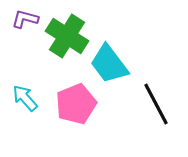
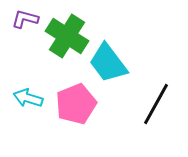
cyan trapezoid: moved 1 px left, 1 px up
cyan arrow: moved 3 px right; rotated 32 degrees counterclockwise
black line: rotated 57 degrees clockwise
